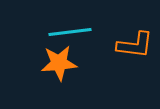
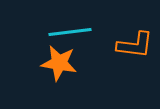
orange star: rotated 15 degrees clockwise
